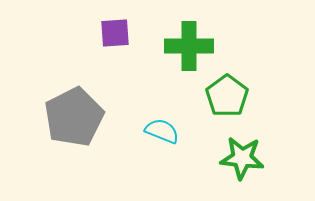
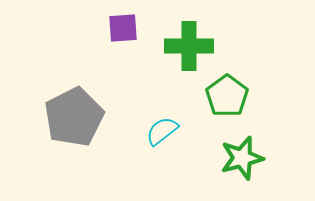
purple square: moved 8 px right, 5 px up
cyan semicircle: rotated 60 degrees counterclockwise
green star: rotated 21 degrees counterclockwise
